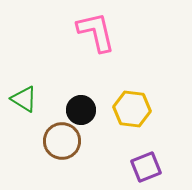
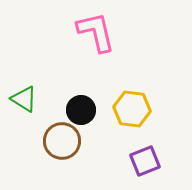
purple square: moved 1 px left, 6 px up
